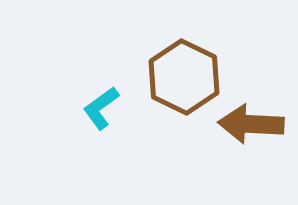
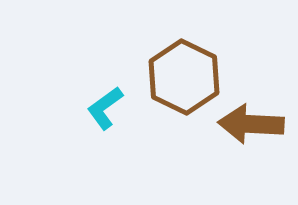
cyan L-shape: moved 4 px right
